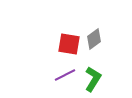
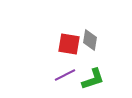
gray diamond: moved 4 px left, 1 px down; rotated 45 degrees counterclockwise
green L-shape: rotated 40 degrees clockwise
